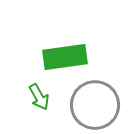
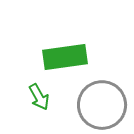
gray circle: moved 7 px right
